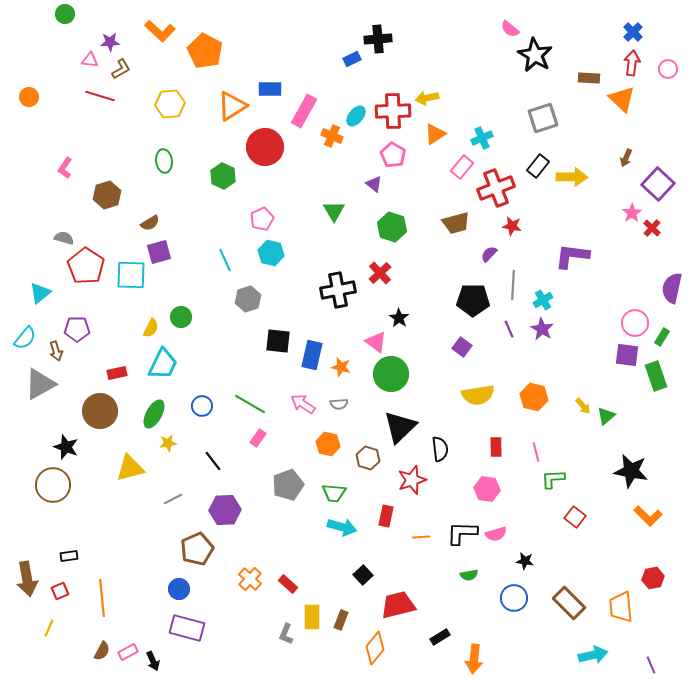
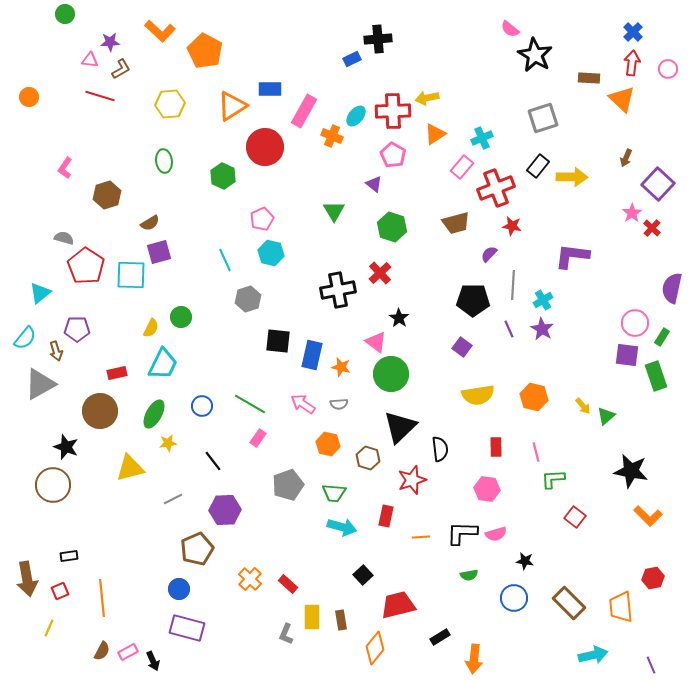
brown rectangle at (341, 620): rotated 30 degrees counterclockwise
